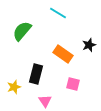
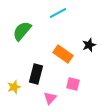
cyan line: rotated 60 degrees counterclockwise
pink triangle: moved 5 px right, 3 px up; rotated 16 degrees clockwise
